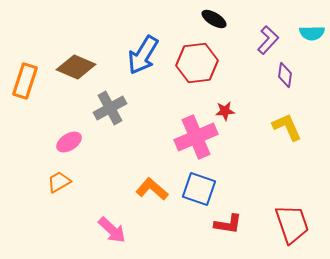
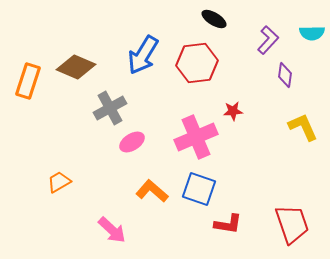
orange rectangle: moved 3 px right
red star: moved 8 px right
yellow L-shape: moved 16 px right
pink ellipse: moved 63 px right
orange L-shape: moved 2 px down
